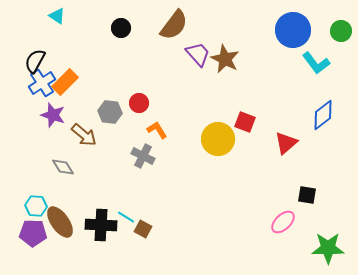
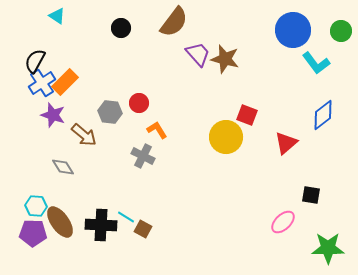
brown semicircle: moved 3 px up
brown star: rotated 12 degrees counterclockwise
red square: moved 2 px right, 7 px up
yellow circle: moved 8 px right, 2 px up
black square: moved 4 px right
